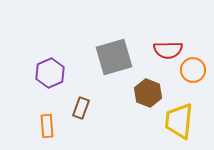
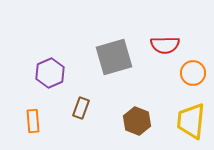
red semicircle: moved 3 px left, 5 px up
orange circle: moved 3 px down
brown hexagon: moved 11 px left, 28 px down
yellow trapezoid: moved 12 px right
orange rectangle: moved 14 px left, 5 px up
